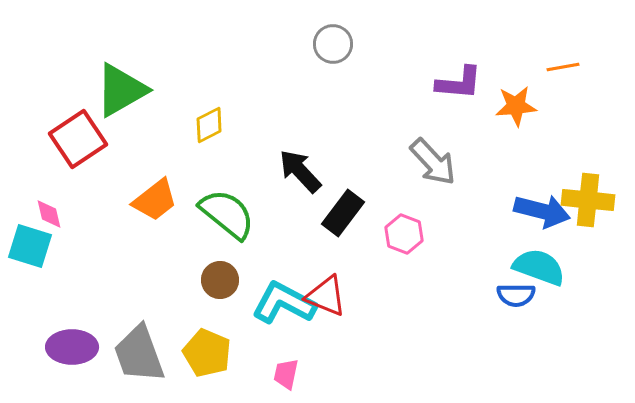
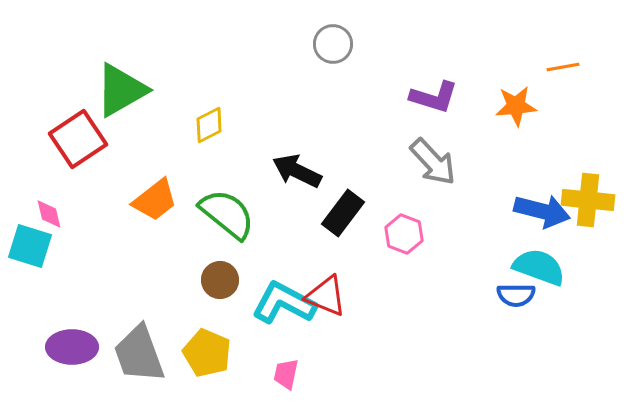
purple L-shape: moved 25 px left, 14 px down; rotated 12 degrees clockwise
black arrow: moved 3 px left; rotated 21 degrees counterclockwise
